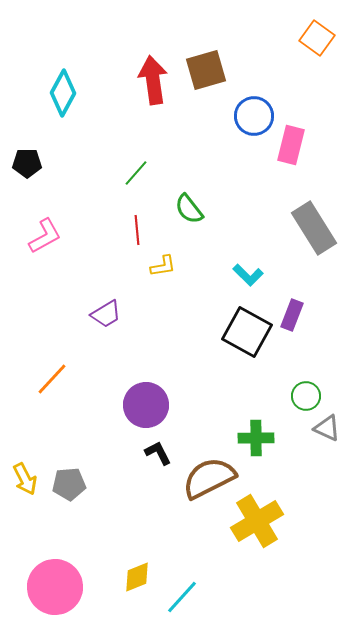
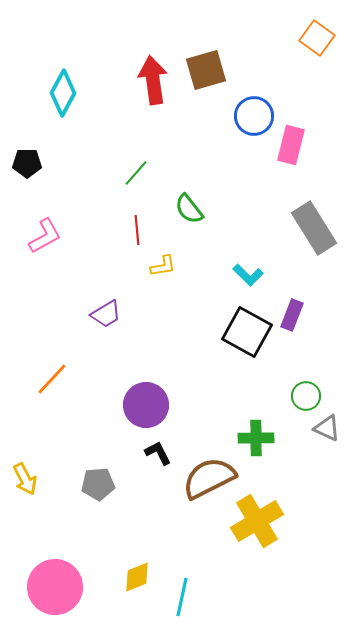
gray pentagon: moved 29 px right
cyan line: rotated 30 degrees counterclockwise
